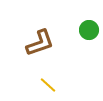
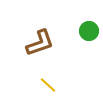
green circle: moved 1 px down
